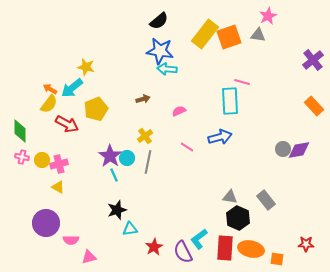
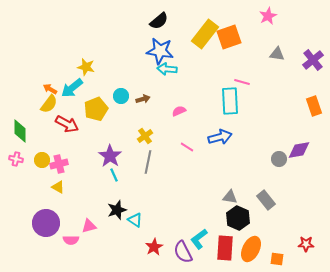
gray triangle at (258, 35): moved 19 px right, 19 px down
orange rectangle at (314, 106): rotated 24 degrees clockwise
gray circle at (283, 149): moved 4 px left, 10 px down
pink cross at (22, 157): moved 6 px left, 2 px down
cyan circle at (127, 158): moved 6 px left, 62 px up
cyan triangle at (130, 229): moved 5 px right, 9 px up; rotated 42 degrees clockwise
orange ellipse at (251, 249): rotated 75 degrees counterclockwise
pink triangle at (89, 257): moved 31 px up
